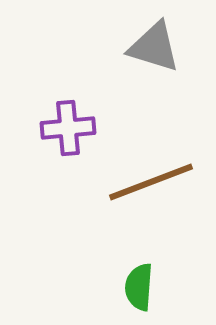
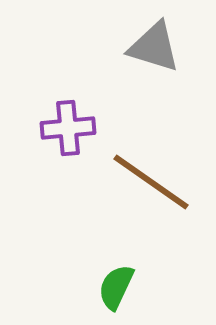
brown line: rotated 56 degrees clockwise
green semicircle: moved 23 px left; rotated 21 degrees clockwise
